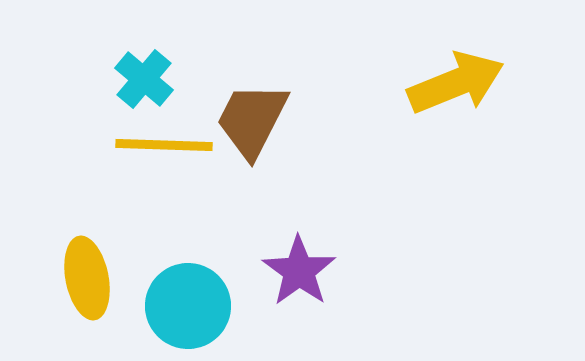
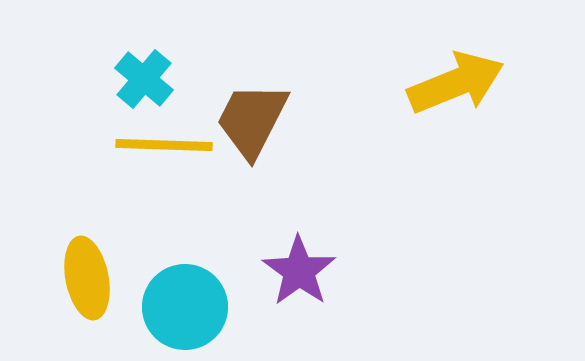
cyan circle: moved 3 px left, 1 px down
